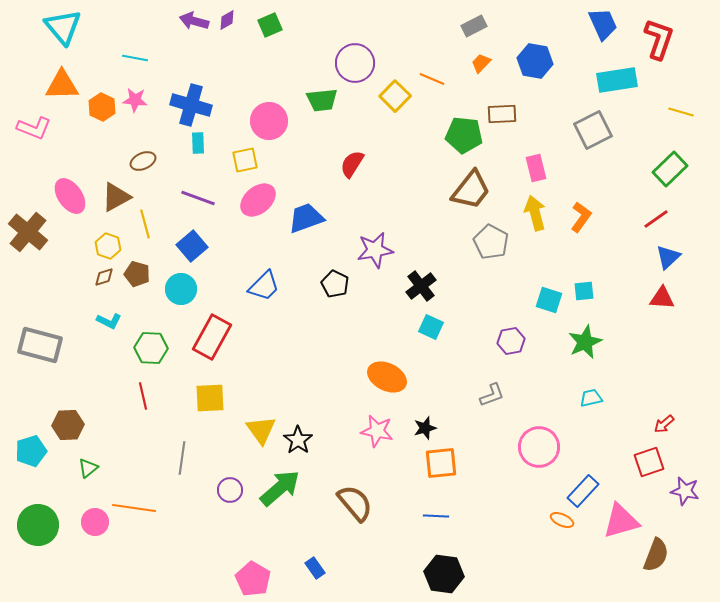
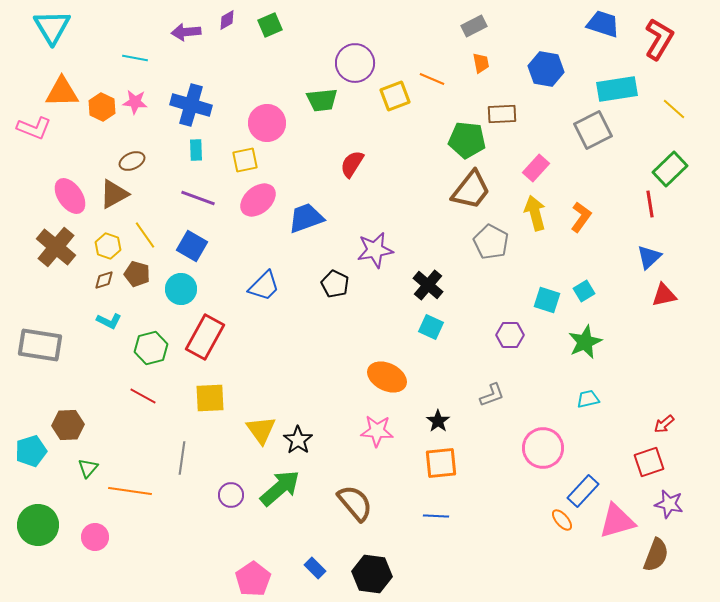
purple arrow at (194, 21): moved 8 px left, 11 px down; rotated 20 degrees counterclockwise
blue trapezoid at (603, 24): rotated 48 degrees counterclockwise
cyan triangle at (63, 27): moved 11 px left; rotated 9 degrees clockwise
red L-shape at (659, 39): rotated 12 degrees clockwise
blue hexagon at (535, 61): moved 11 px right, 8 px down
orange trapezoid at (481, 63): rotated 125 degrees clockwise
cyan rectangle at (617, 80): moved 9 px down
orange triangle at (62, 85): moved 7 px down
yellow square at (395, 96): rotated 24 degrees clockwise
pink star at (135, 100): moved 2 px down
yellow line at (681, 112): moved 7 px left, 3 px up; rotated 25 degrees clockwise
pink circle at (269, 121): moved 2 px left, 2 px down
green pentagon at (464, 135): moved 3 px right, 5 px down
cyan rectangle at (198, 143): moved 2 px left, 7 px down
brown ellipse at (143, 161): moved 11 px left
pink rectangle at (536, 168): rotated 56 degrees clockwise
brown triangle at (116, 197): moved 2 px left, 3 px up
red line at (656, 219): moved 6 px left, 15 px up; rotated 64 degrees counterclockwise
yellow line at (145, 224): moved 11 px down; rotated 20 degrees counterclockwise
brown cross at (28, 232): moved 28 px right, 15 px down
blue square at (192, 246): rotated 20 degrees counterclockwise
blue triangle at (668, 257): moved 19 px left
brown diamond at (104, 277): moved 3 px down
black cross at (421, 286): moved 7 px right, 1 px up; rotated 12 degrees counterclockwise
cyan square at (584, 291): rotated 25 degrees counterclockwise
red triangle at (662, 298): moved 2 px right, 3 px up; rotated 16 degrees counterclockwise
cyan square at (549, 300): moved 2 px left
red rectangle at (212, 337): moved 7 px left
purple hexagon at (511, 341): moved 1 px left, 6 px up; rotated 12 degrees clockwise
gray rectangle at (40, 345): rotated 6 degrees counterclockwise
green hexagon at (151, 348): rotated 16 degrees counterclockwise
red line at (143, 396): rotated 48 degrees counterclockwise
cyan trapezoid at (591, 398): moved 3 px left, 1 px down
black star at (425, 428): moved 13 px right, 7 px up; rotated 20 degrees counterclockwise
pink star at (377, 431): rotated 8 degrees counterclockwise
pink circle at (539, 447): moved 4 px right, 1 px down
green triangle at (88, 468): rotated 10 degrees counterclockwise
purple circle at (230, 490): moved 1 px right, 5 px down
purple star at (685, 491): moved 16 px left, 13 px down
orange line at (134, 508): moved 4 px left, 17 px up
orange ellipse at (562, 520): rotated 25 degrees clockwise
pink triangle at (621, 521): moved 4 px left
pink circle at (95, 522): moved 15 px down
blue rectangle at (315, 568): rotated 10 degrees counterclockwise
black hexagon at (444, 574): moved 72 px left
pink pentagon at (253, 579): rotated 8 degrees clockwise
